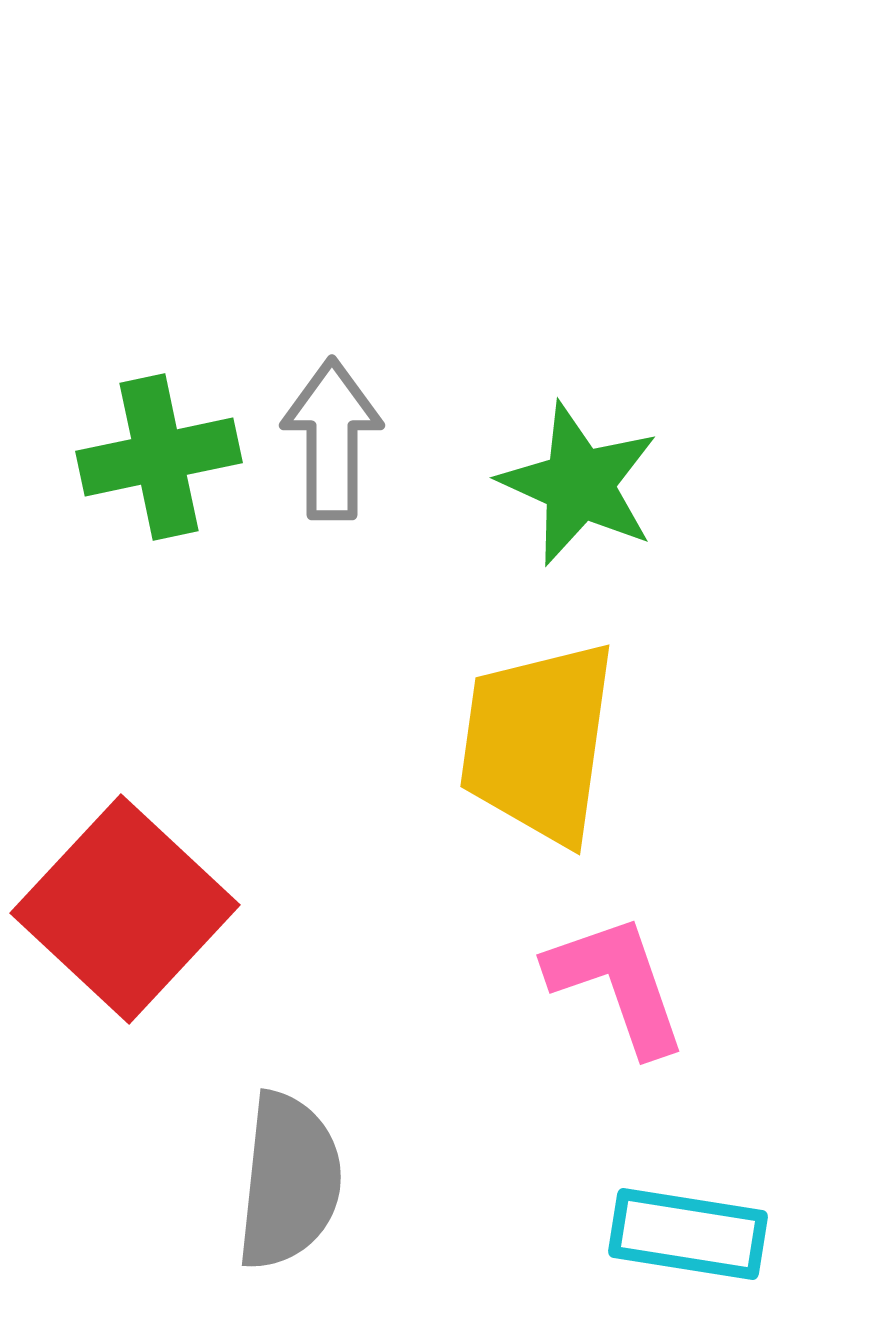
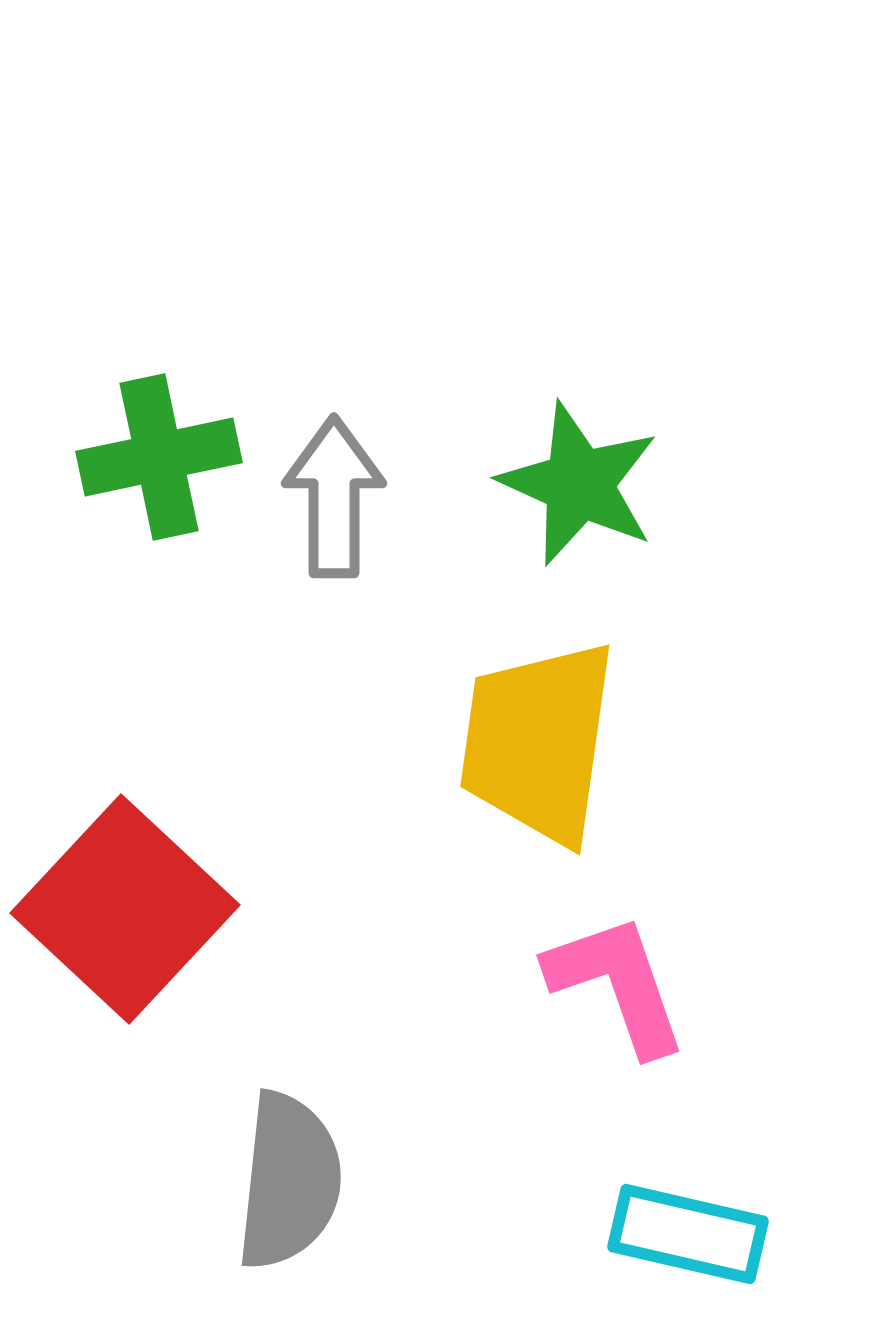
gray arrow: moved 2 px right, 58 px down
cyan rectangle: rotated 4 degrees clockwise
